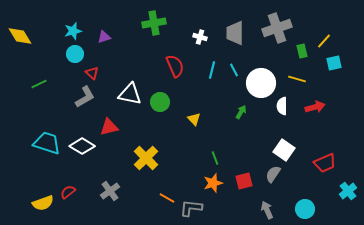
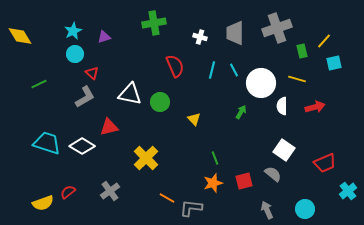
cyan star at (73, 31): rotated 12 degrees counterclockwise
gray semicircle at (273, 174): rotated 96 degrees clockwise
